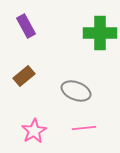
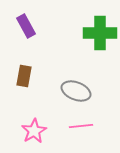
brown rectangle: rotated 40 degrees counterclockwise
pink line: moved 3 px left, 2 px up
